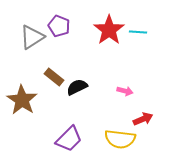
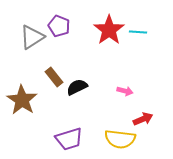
brown rectangle: rotated 12 degrees clockwise
purple trapezoid: rotated 28 degrees clockwise
